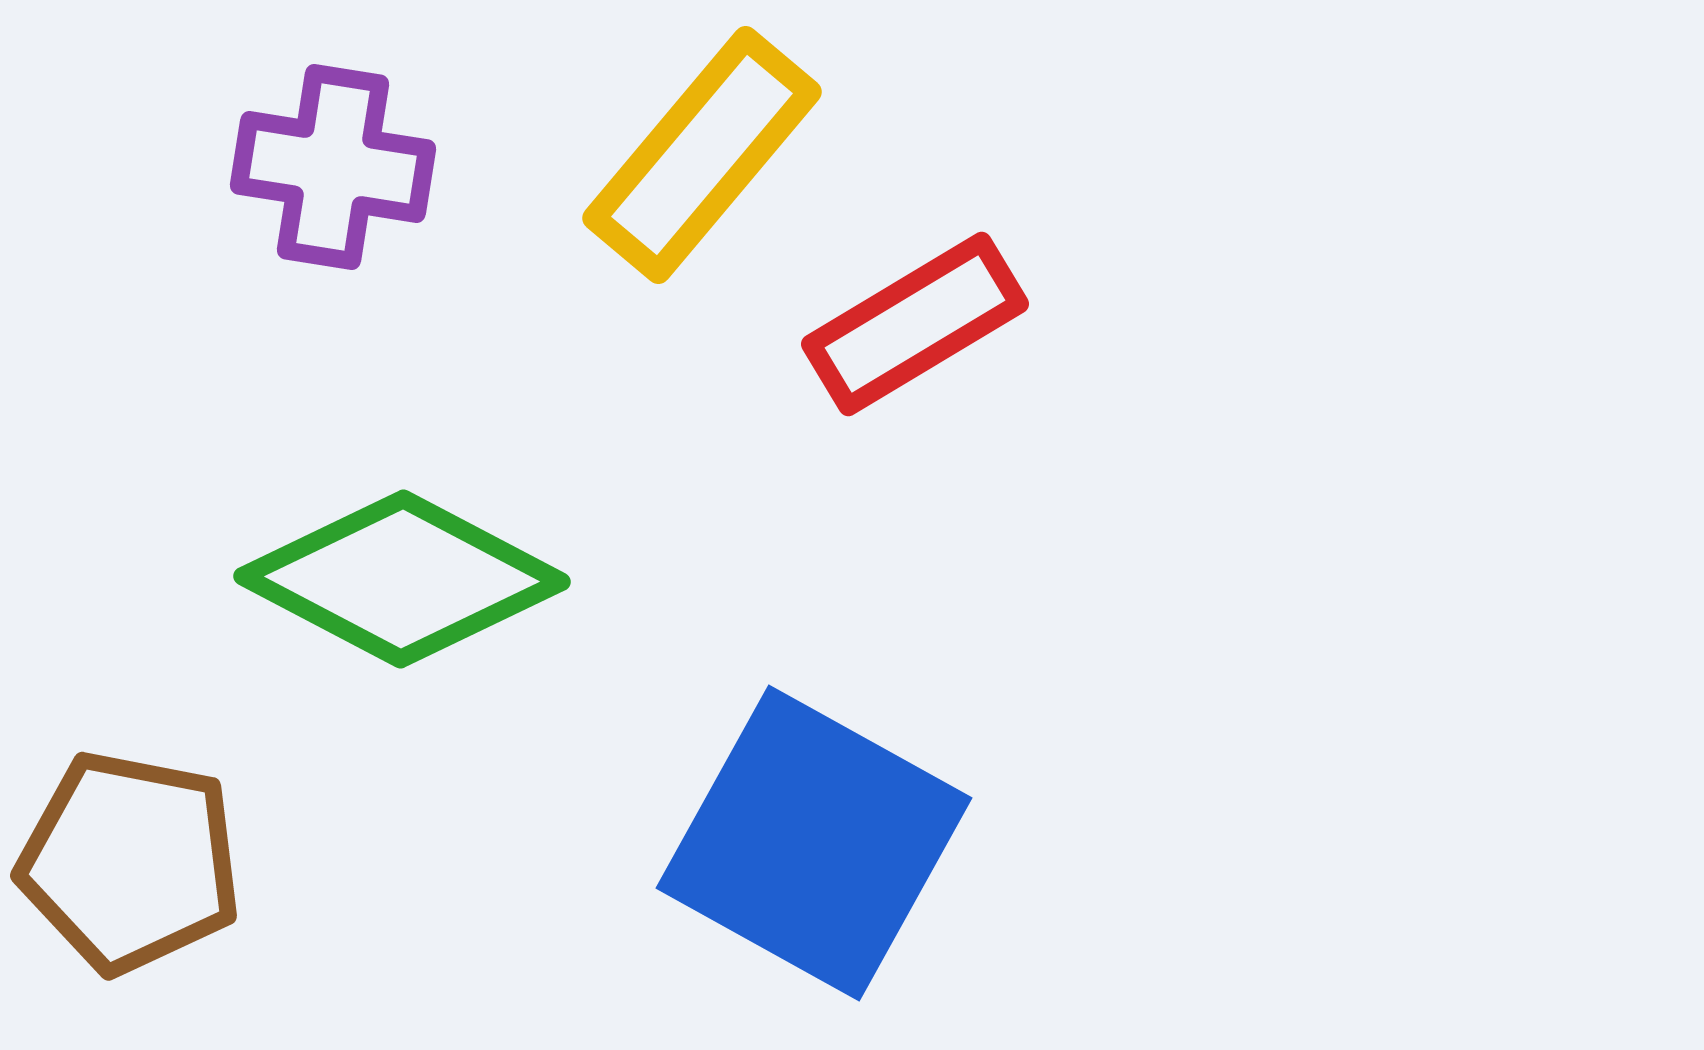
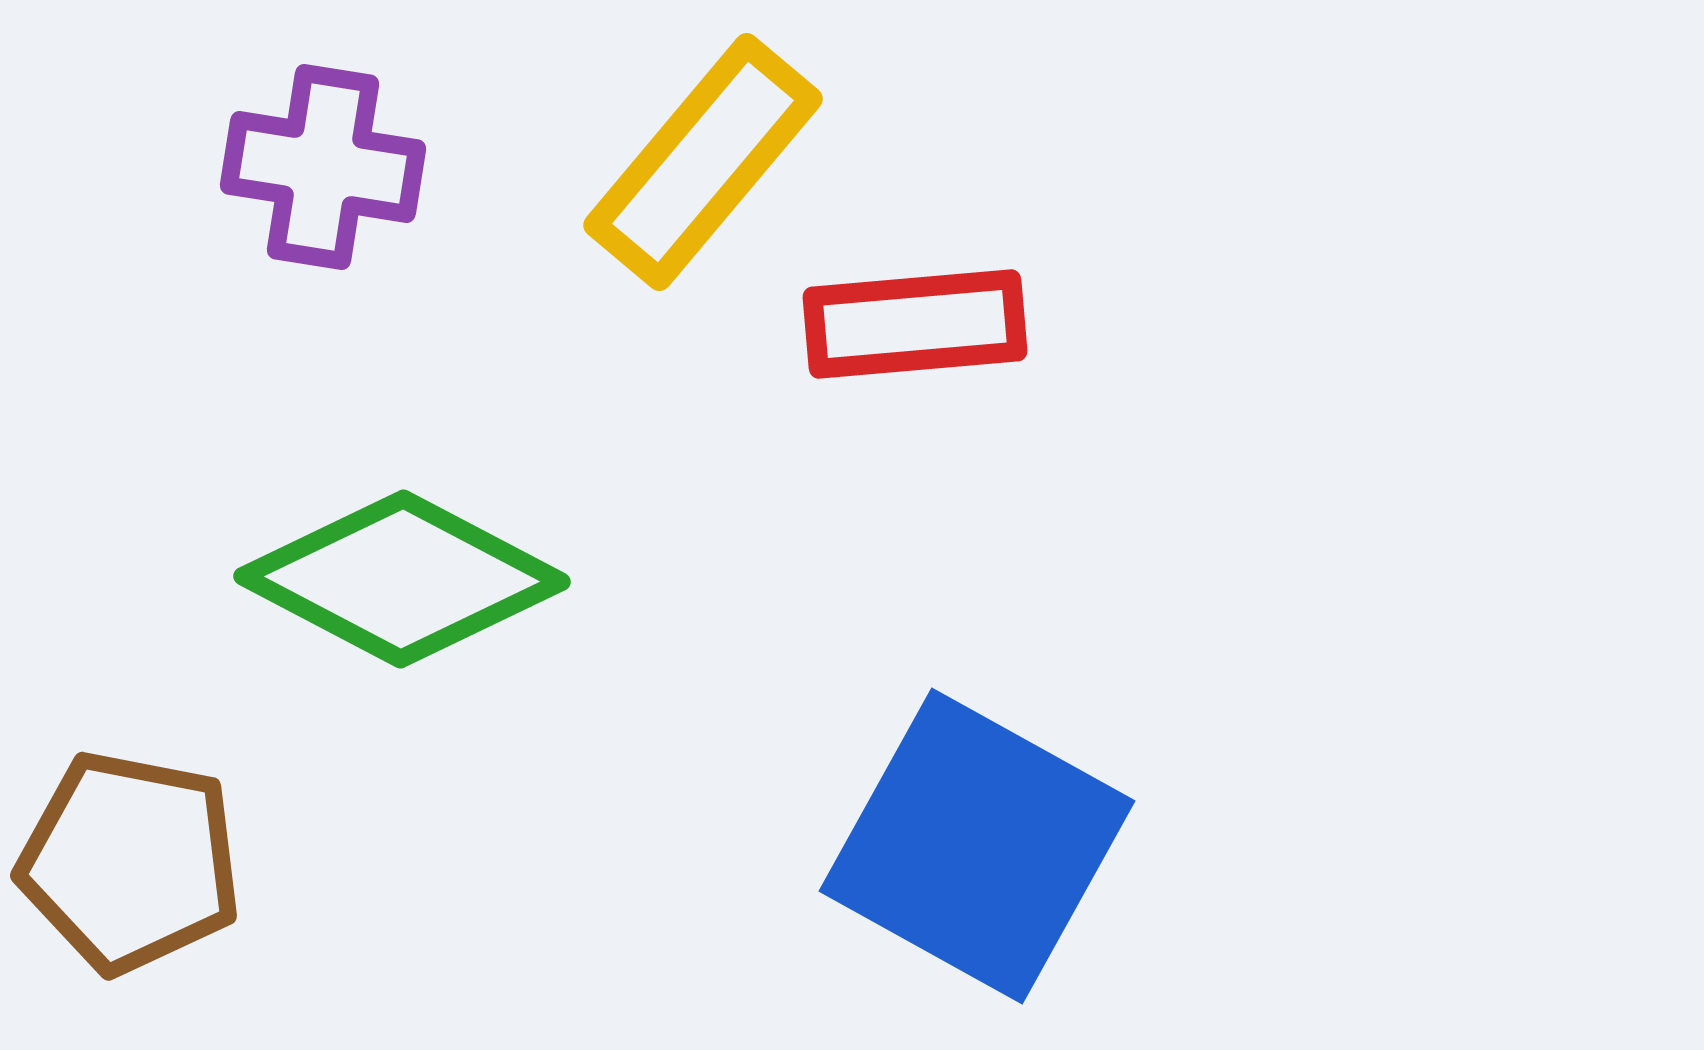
yellow rectangle: moved 1 px right, 7 px down
purple cross: moved 10 px left
red rectangle: rotated 26 degrees clockwise
blue square: moved 163 px right, 3 px down
